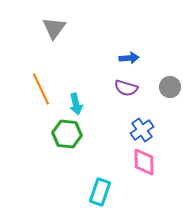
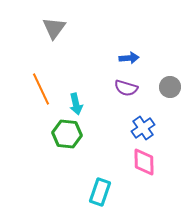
blue cross: moved 1 px right, 2 px up
